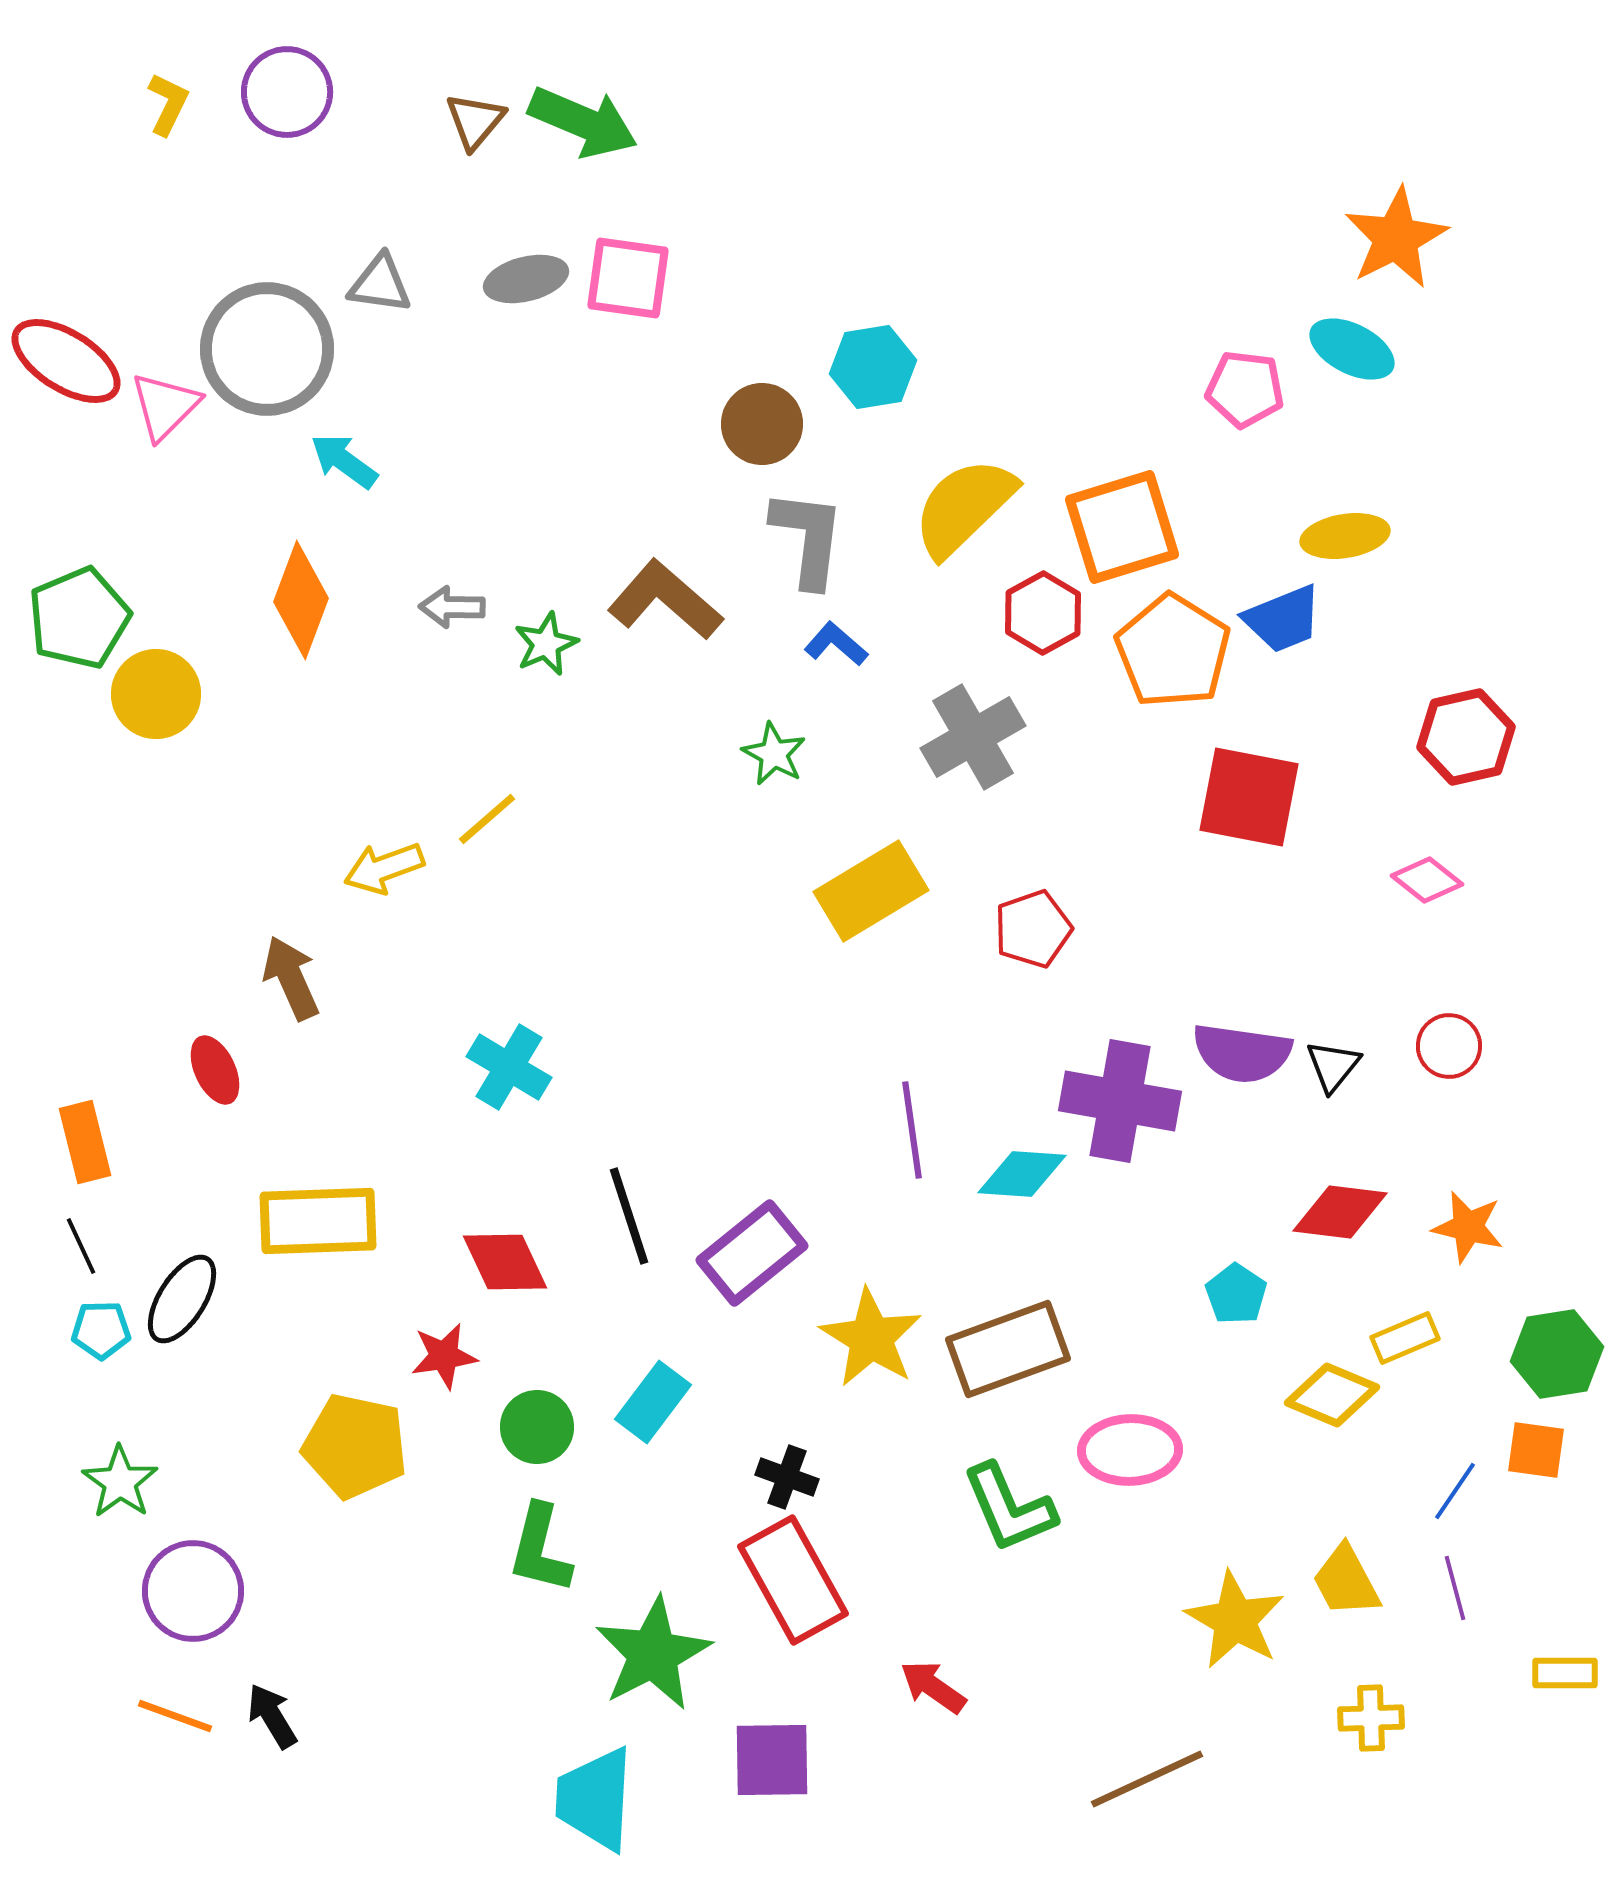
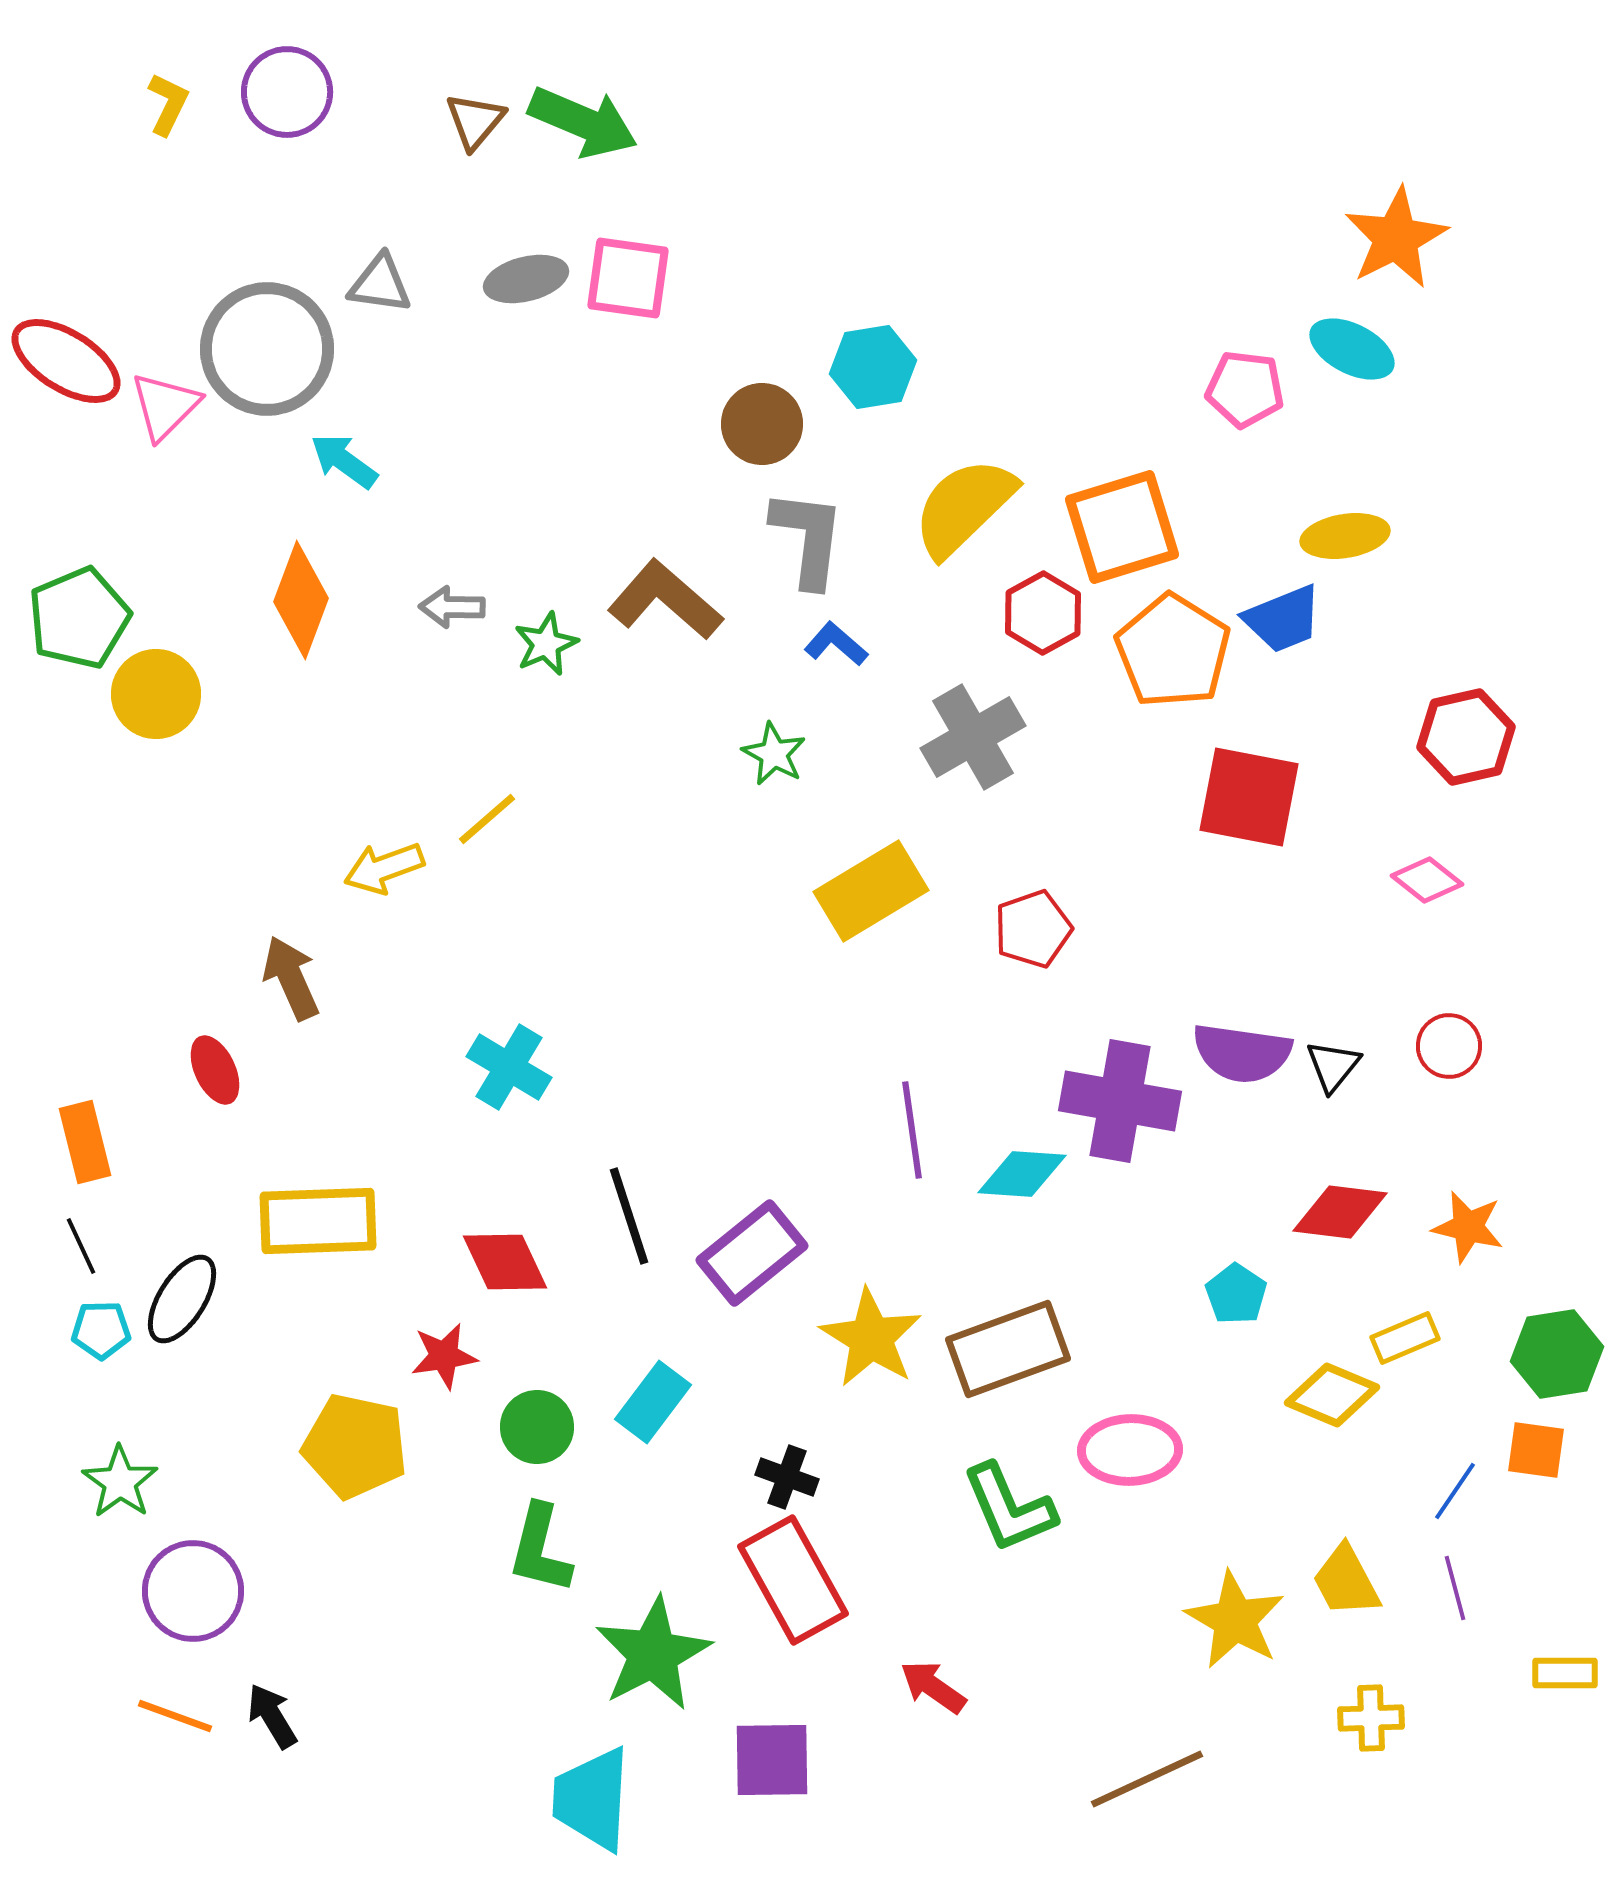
cyan trapezoid at (595, 1799): moved 3 px left
